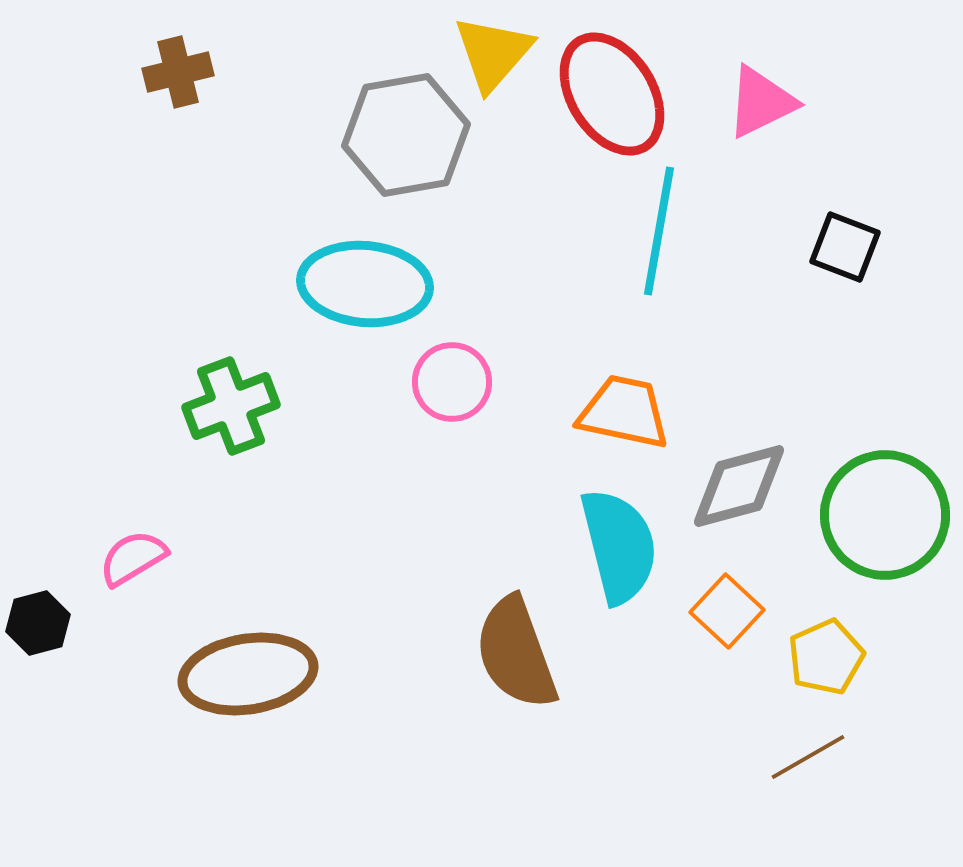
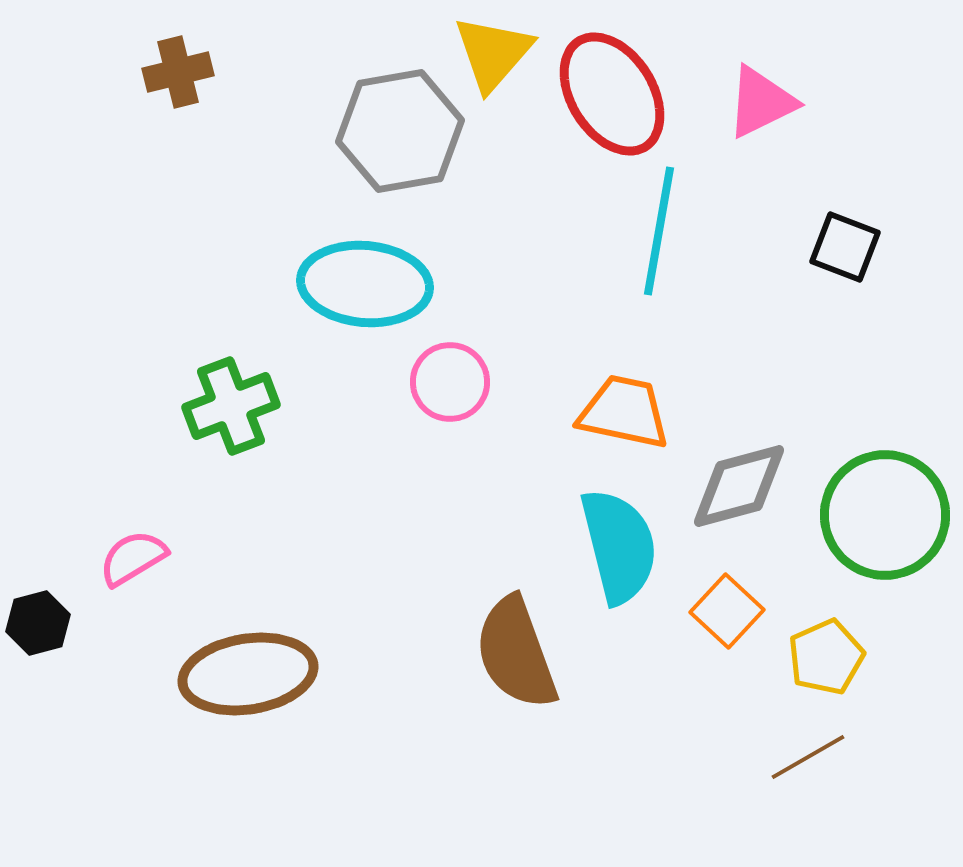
gray hexagon: moved 6 px left, 4 px up
pink circle: moved 2 px left
